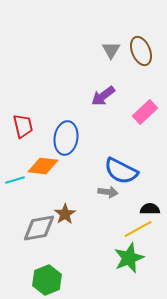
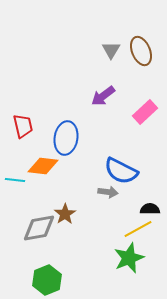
cyan line: rotated 24 degrees clockwise
